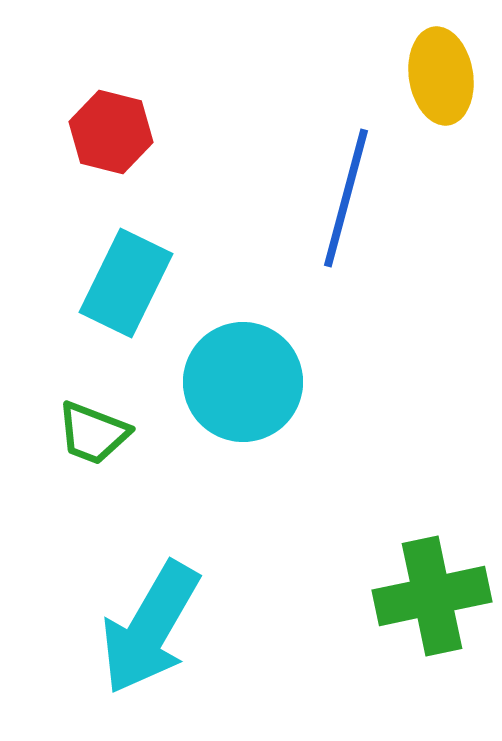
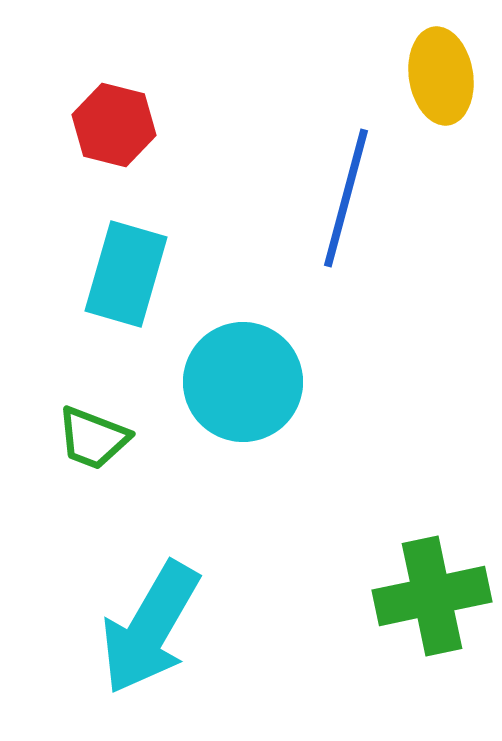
red hexagon: moved 3 px right, 7 px up
cyan rectangle: moved 9 px up; rotated 10 degrees counterclockwise
green trapezoid: moved 5 px down
